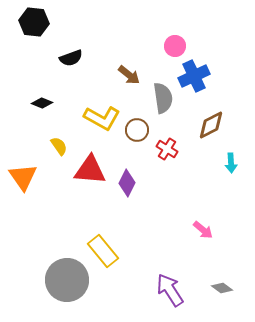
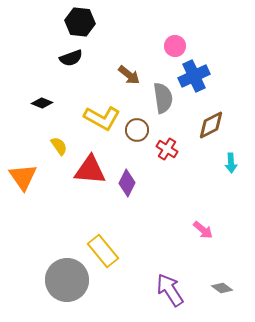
black hexagon: moved 46 px right
